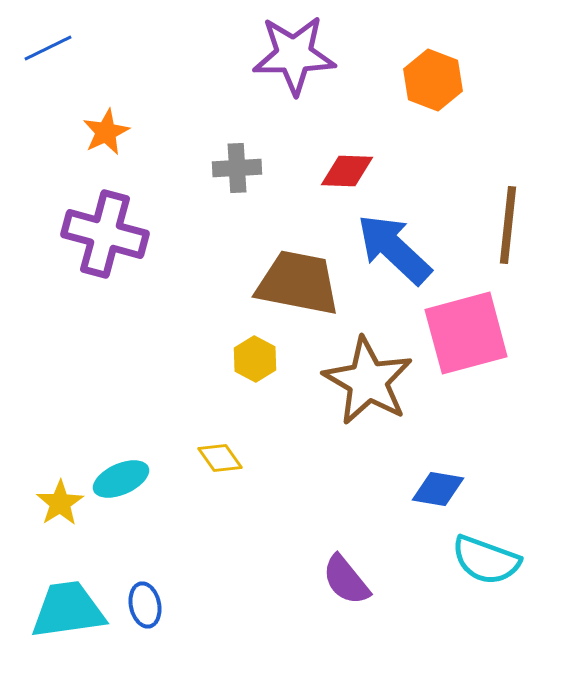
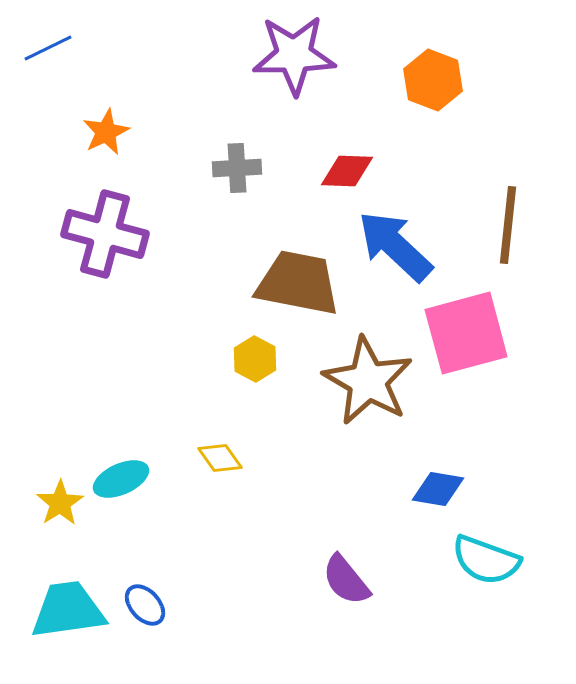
blue arrow: moved 1 px right, 3 px up
blue ellipse: rotated 30 degrees counterclockwise
